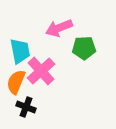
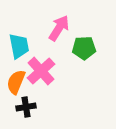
pink arrow: rotated 144 degrees clockwise
cyan trapezoid: moved 1 px left, 5 px up
black cross: rotated 30 degrees counterclockwise
